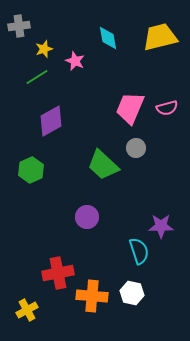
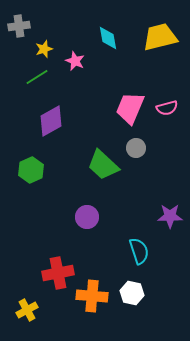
purple star: moved 9 px right, 10 px up
